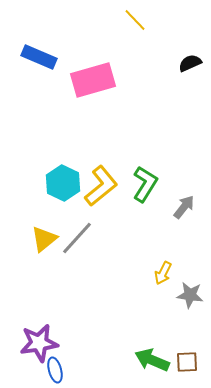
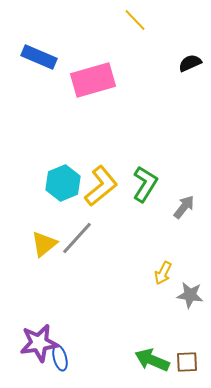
cyan hexagon: rotated 12 degrees clockwise
yellow triangle: moved 5 px down
blue ellipse: moved 5 px right, 12 px up
